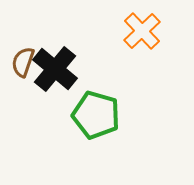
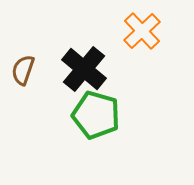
brown semicircle: moved 8 px down
black cross: moved 29 px right
